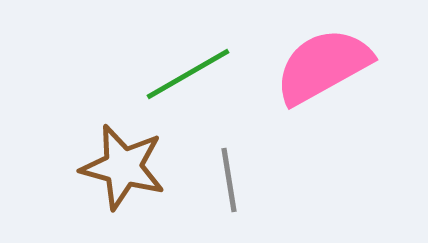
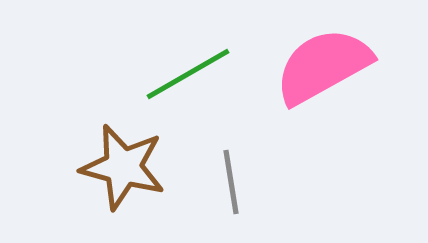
gray line: moved 2 px right, 2 px down
